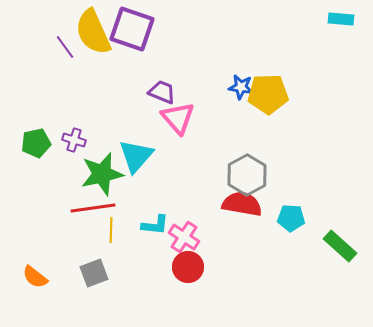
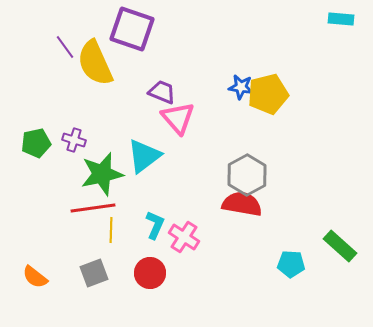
yellow semicircle: moved 2 px right, 31 px down
yellow pentagon: rotated 12 degrees counterclockwise
cyan triangle: moved 8 px right; rotated 12 degrees clockwise
cyan pentagon: moved 46 px down
cyan L-shape: rotated 72 degrees counterclockwise
red circle: moved 38 px left, 6 px down
